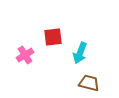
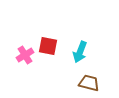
red square: moved 5 px left, 9 px down; rotated 18 degrees clockwise
cyan arrow: moved 1 px up
